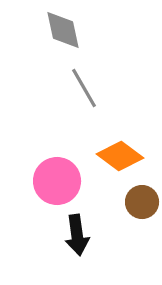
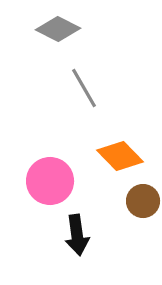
gray diamond: moved 5 px left, 1 px up; rotated 51 degrees counterclockwise
orange diamond: rotated 9 degrees clockwise
pink circle: moved 7 px left
brown circle: moved 1 px right, 1 px up
